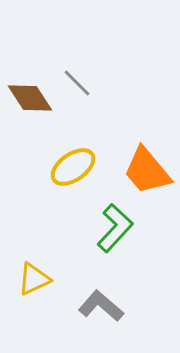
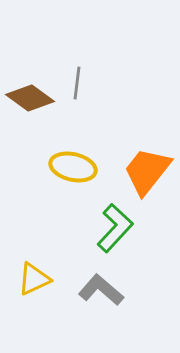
gray line: rotated 52 degrees clockwise
brown diamond: rotated 21 degrees counterclockwise
yellow ellipse: rotated 48 degrees clockwise
orange trapezoid: rotated 78 degrees clockwise
gray L-shape: moved 16 px up
